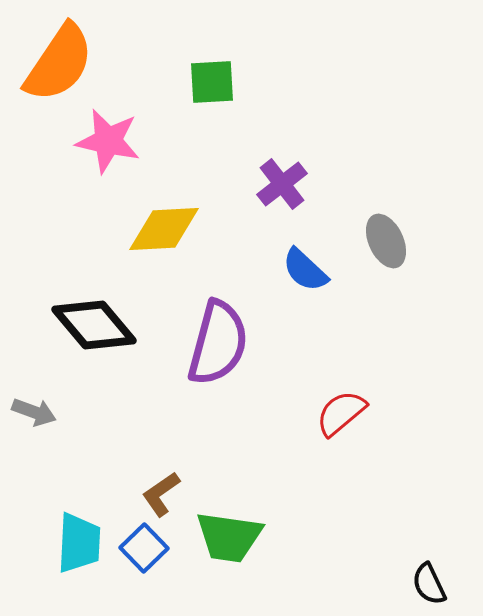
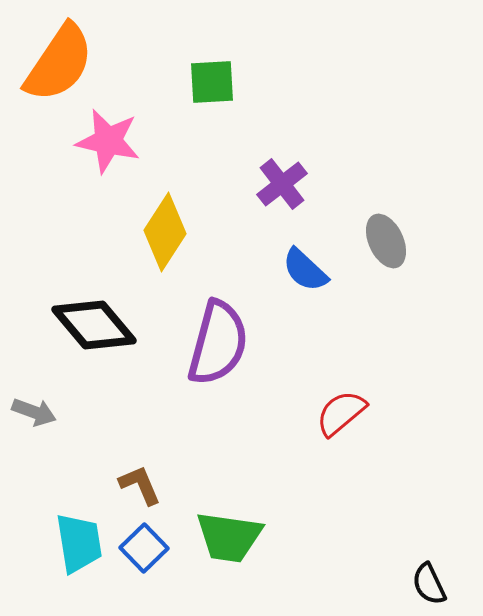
yellow diamond: moved 1 px right, 3 px down; rotated 54 degrees counterclockwise
brown L-shape: moved 21 px left, 9 px up; rotated 102 degrees clockwise
cyan trapezoid: rotated 12 degrees counterclockwise
